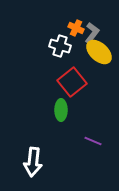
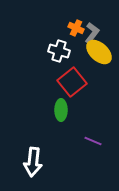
white cross: moved 1 px left, 5 px down
